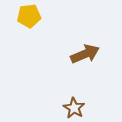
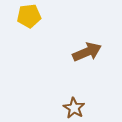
brown arrow: moved 2 px right, 2 px up
